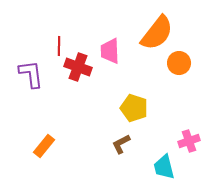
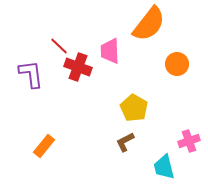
orange semicircle: moved 8 px left, 9 px up
red line: rotated 48 degrees counterclockwise
orange circle: moved 2 px left, 1 px down
yellow pentagon: rotated 12 degrees clockwise
brown L-shape: moved 4 px right, 2 px up
